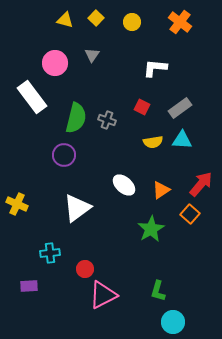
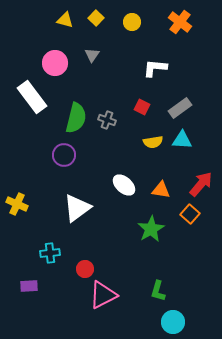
orange triangle: rotated 42 degrees clockwise
